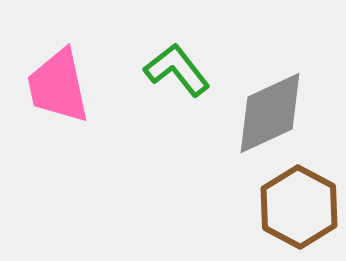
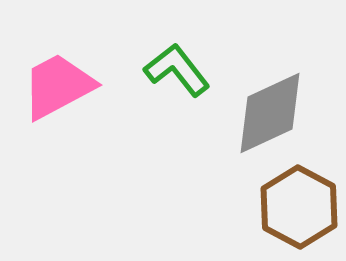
pink trapezoid: rotated 74 degrees clockwise
